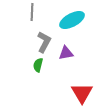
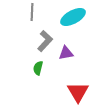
cyan ellipse: moved 1 px right, 3 px up
gray L-shape: moved 1 px right, 1 px up; rotated 15 degrees clockwise
green semicircle: moved 3 px down
red triangle: moved 4 px left, 1 px up
